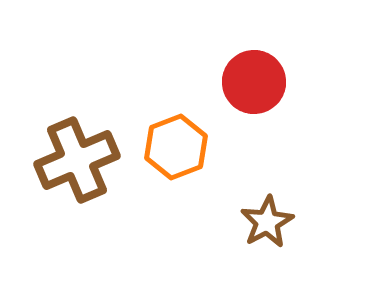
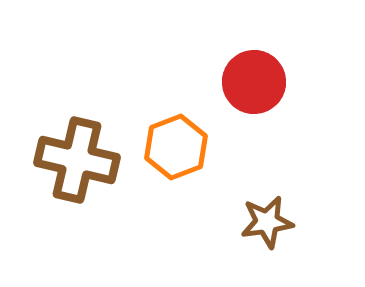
brown cross: rotated 36 degrees clockwise
brown star: rotated 20 degrees clockwise
